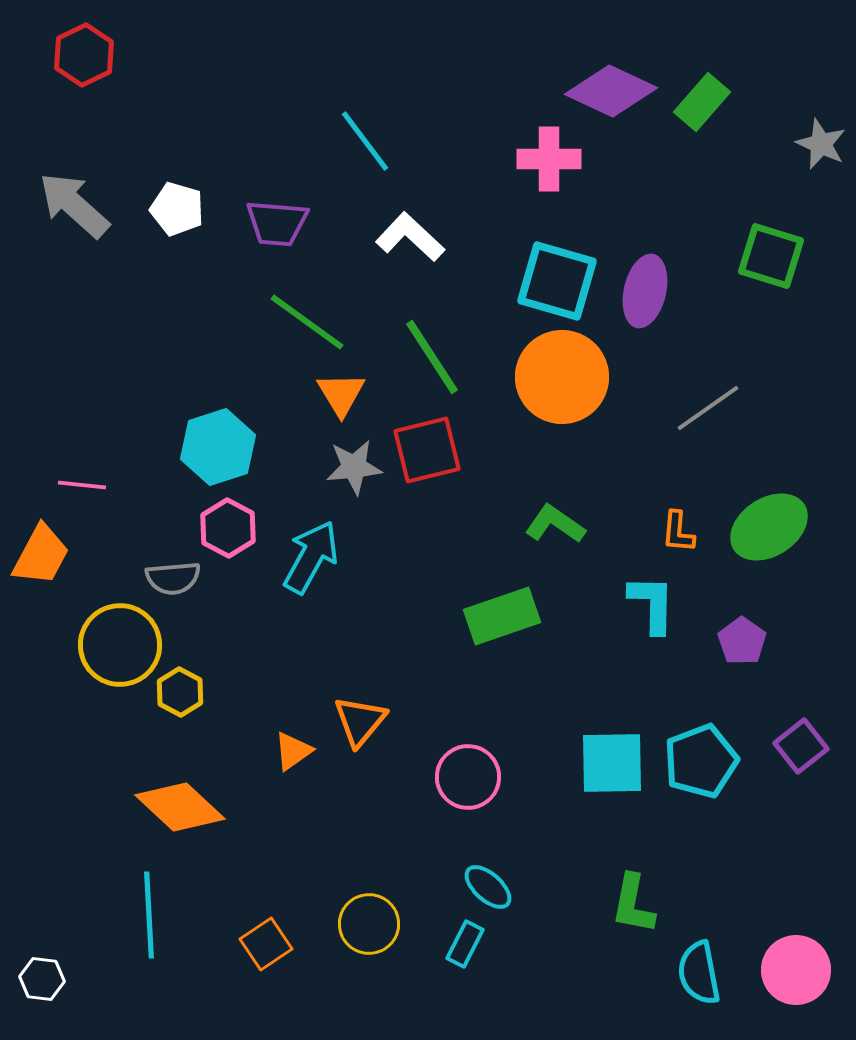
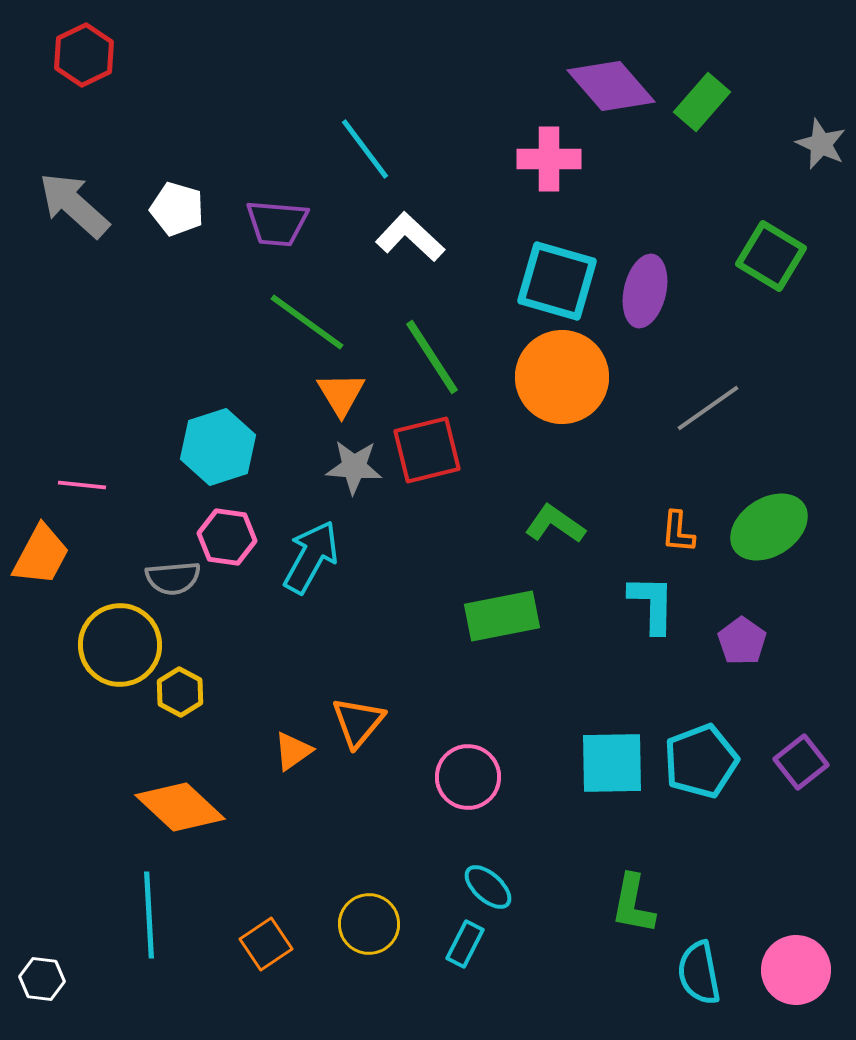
purple diamond at (611, 91): moved 5 px up; rotated 24 degrees clockwise
cyan line at (365, 141): moved 8 px down
green square at (771, 256): rotated 14 degrees clockwise
gray star at (354, 467): rotated 10 degrees clockwise
pink hexagon at (228, 528): moved 1 px left, 9 px down; rotated 20 degrees counterclockwise
green rectangle at (502, 616): rotated 8 degrees clockwise
orange triangle at (360, 721): moved 2 px left, 1 px down
purple square at (801, 746): moved 16 px down
